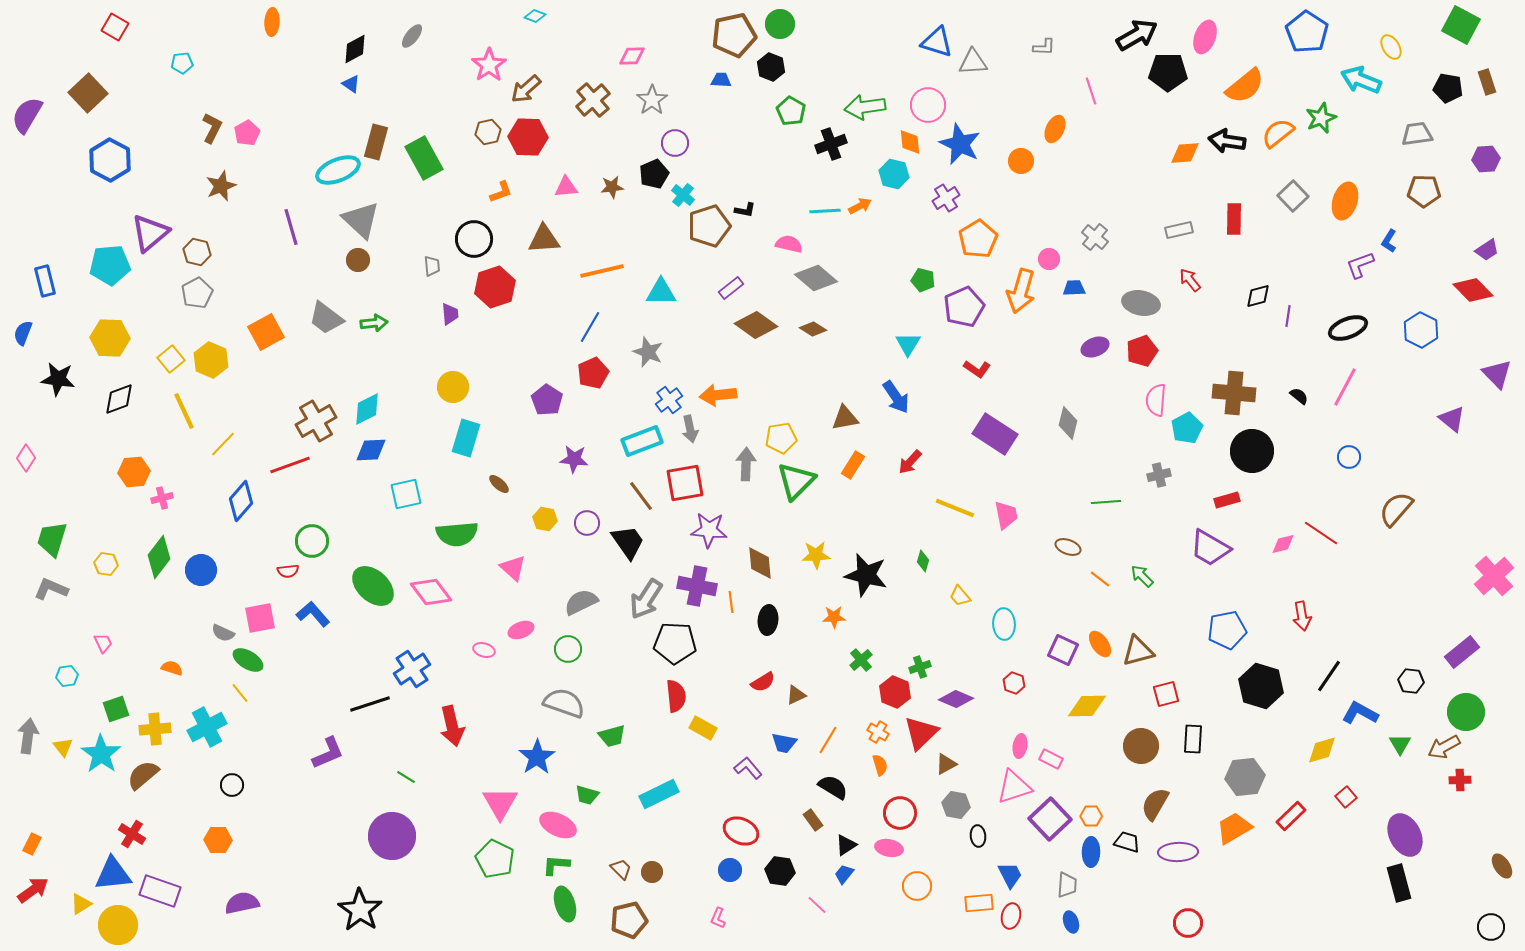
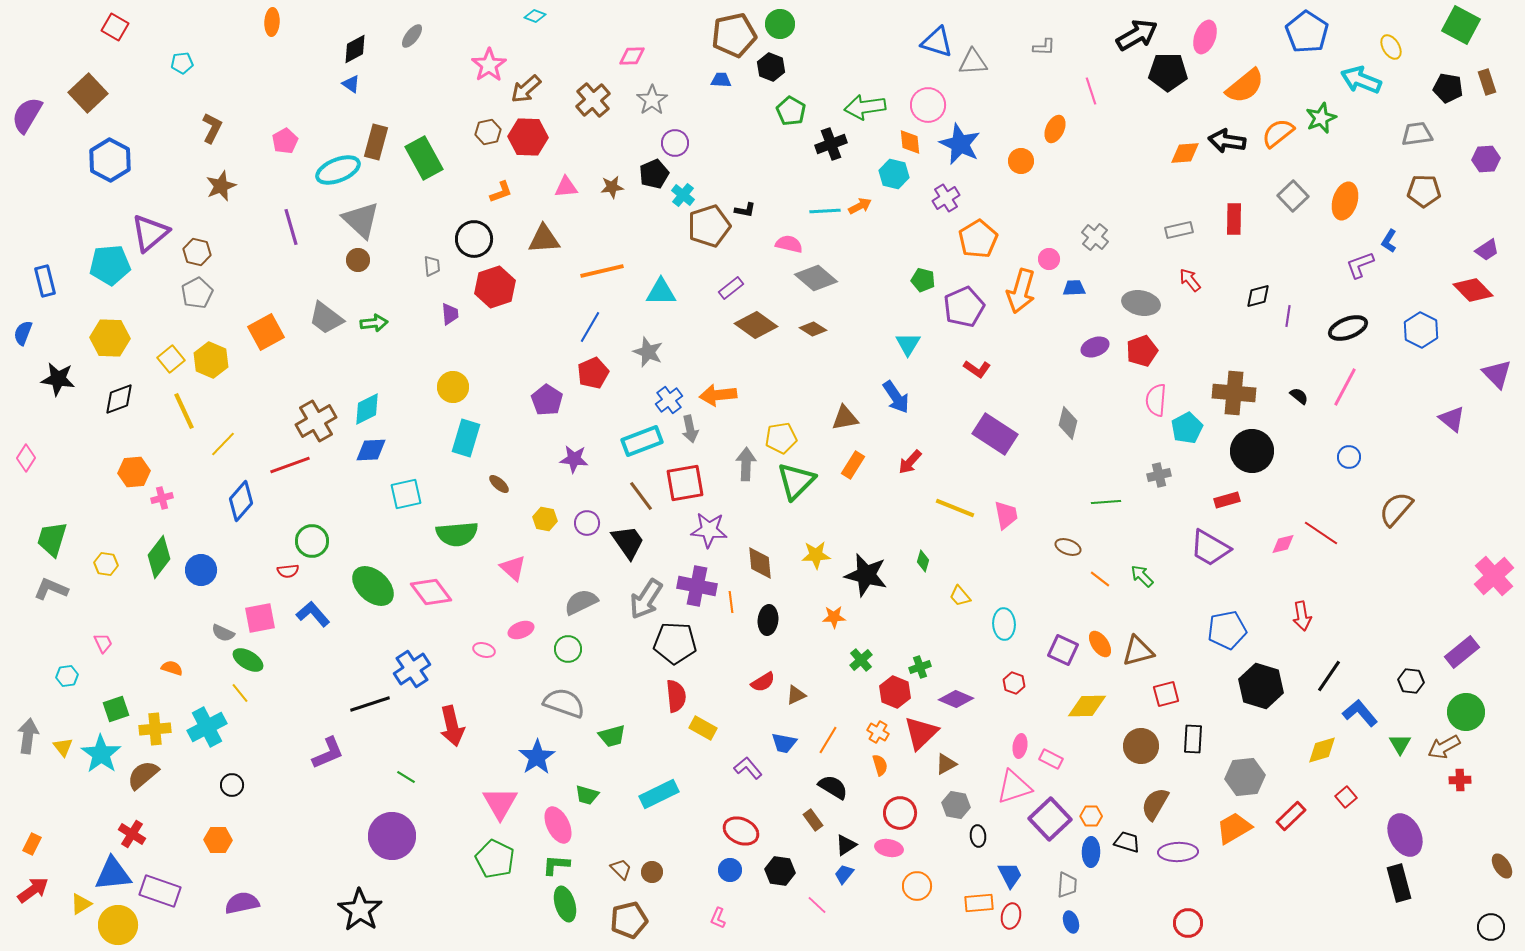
pink pentagon at (247, 133): moved 38 px right, 8 px down
blue L-shape at (1360, 713): rotated 21 degrees clockwise
pink ellipse at (558, 825): rotated 39 degrees clockwise
